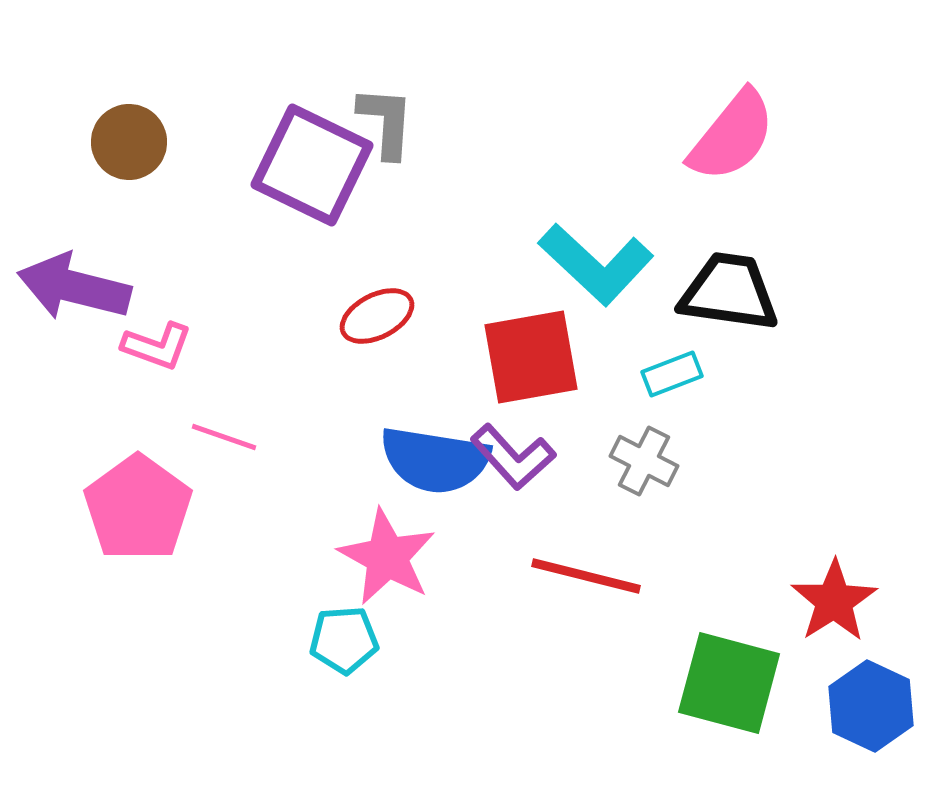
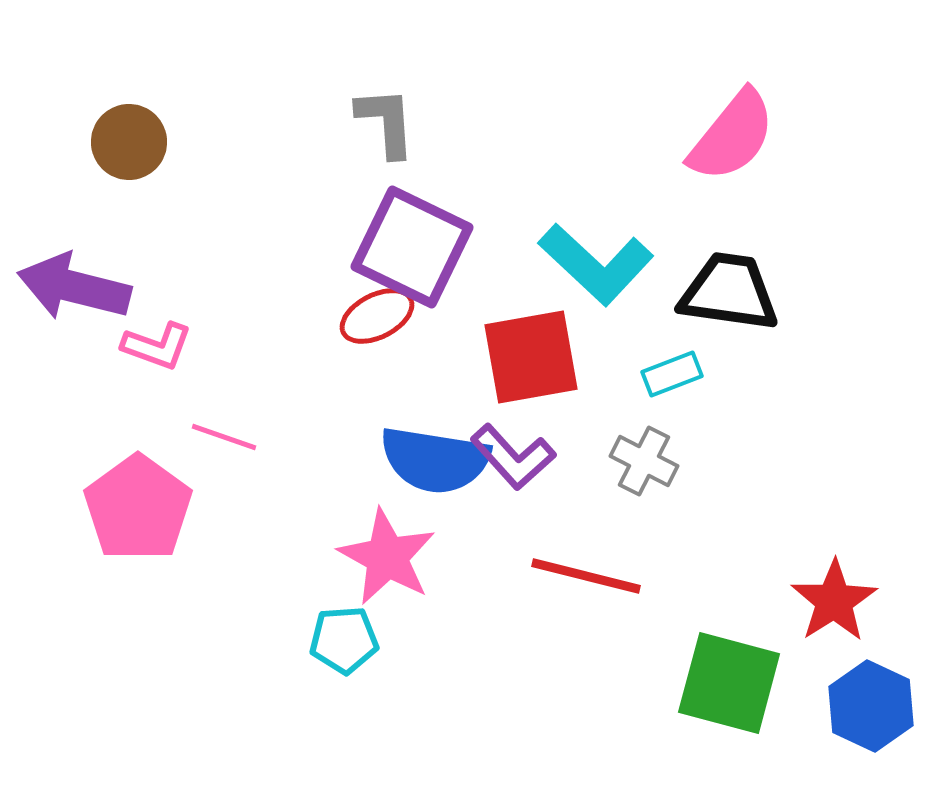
gray L-shape: rotated 8 degrees counterclockwise
purple square: moved 100 px right, 82 px down
